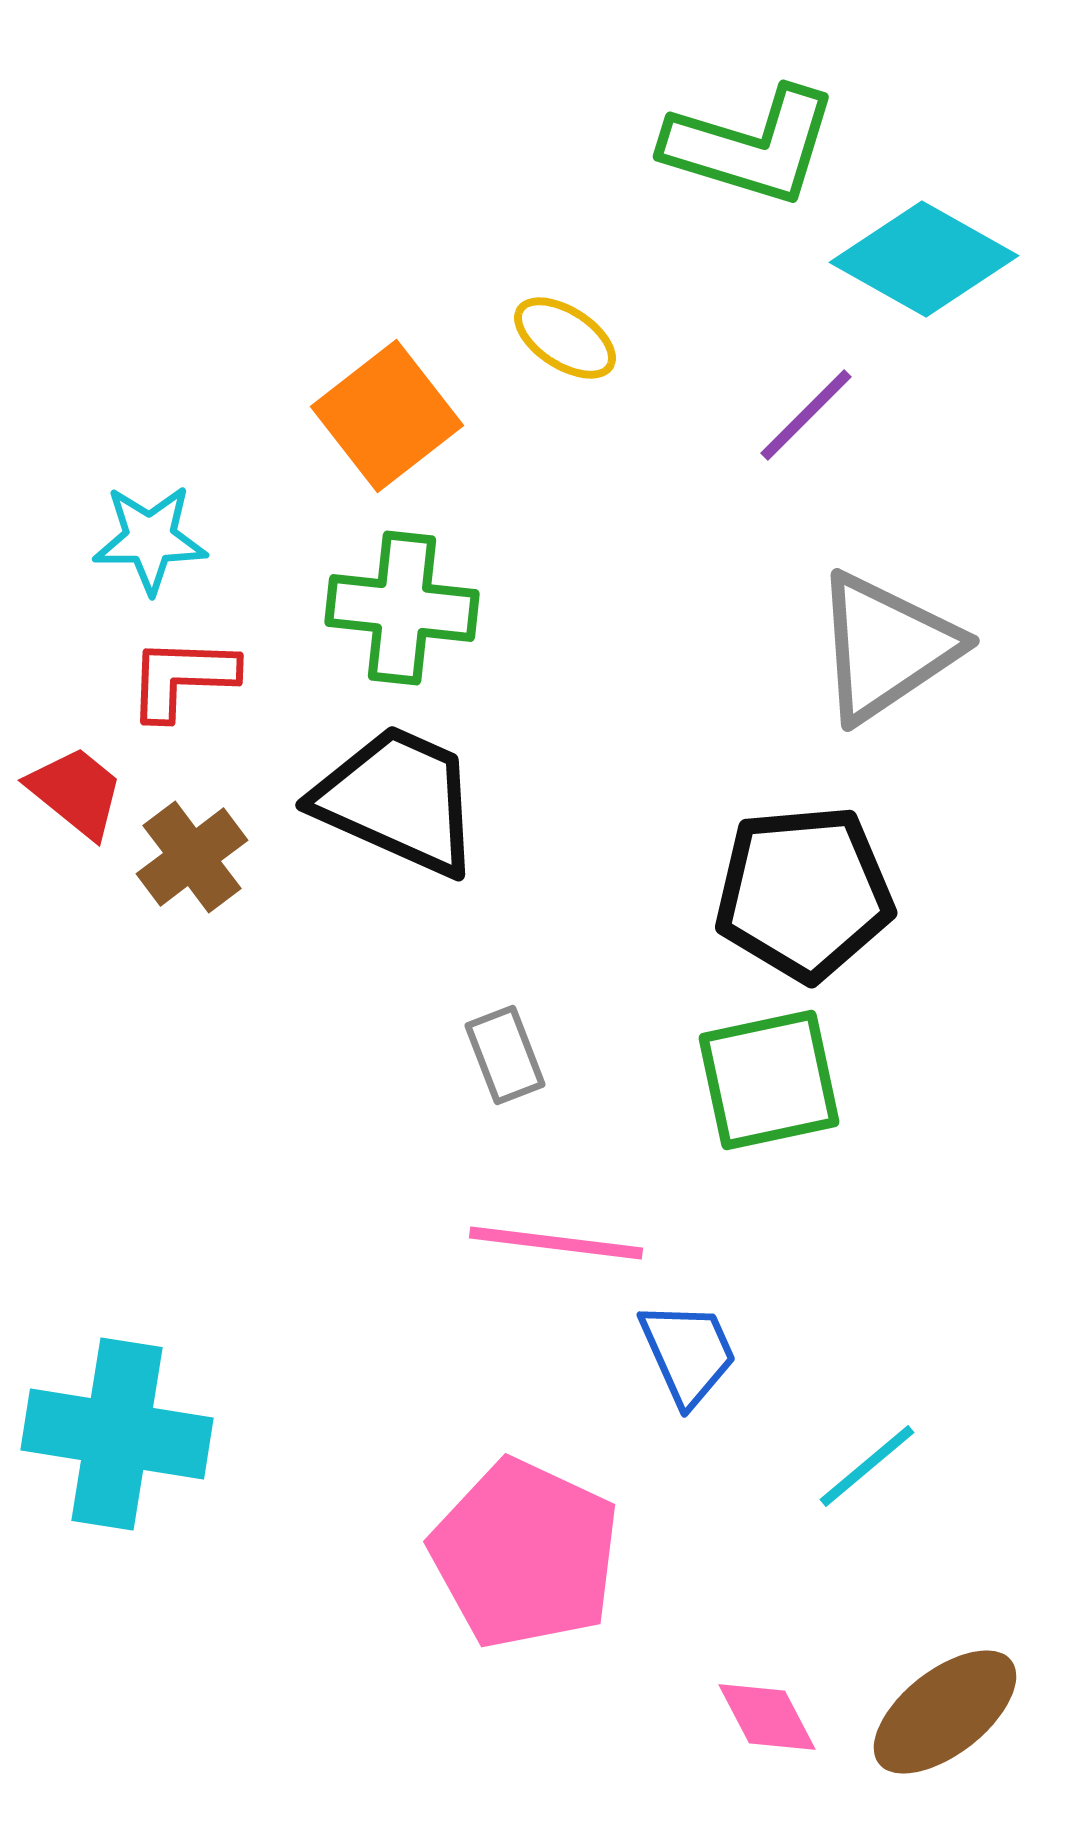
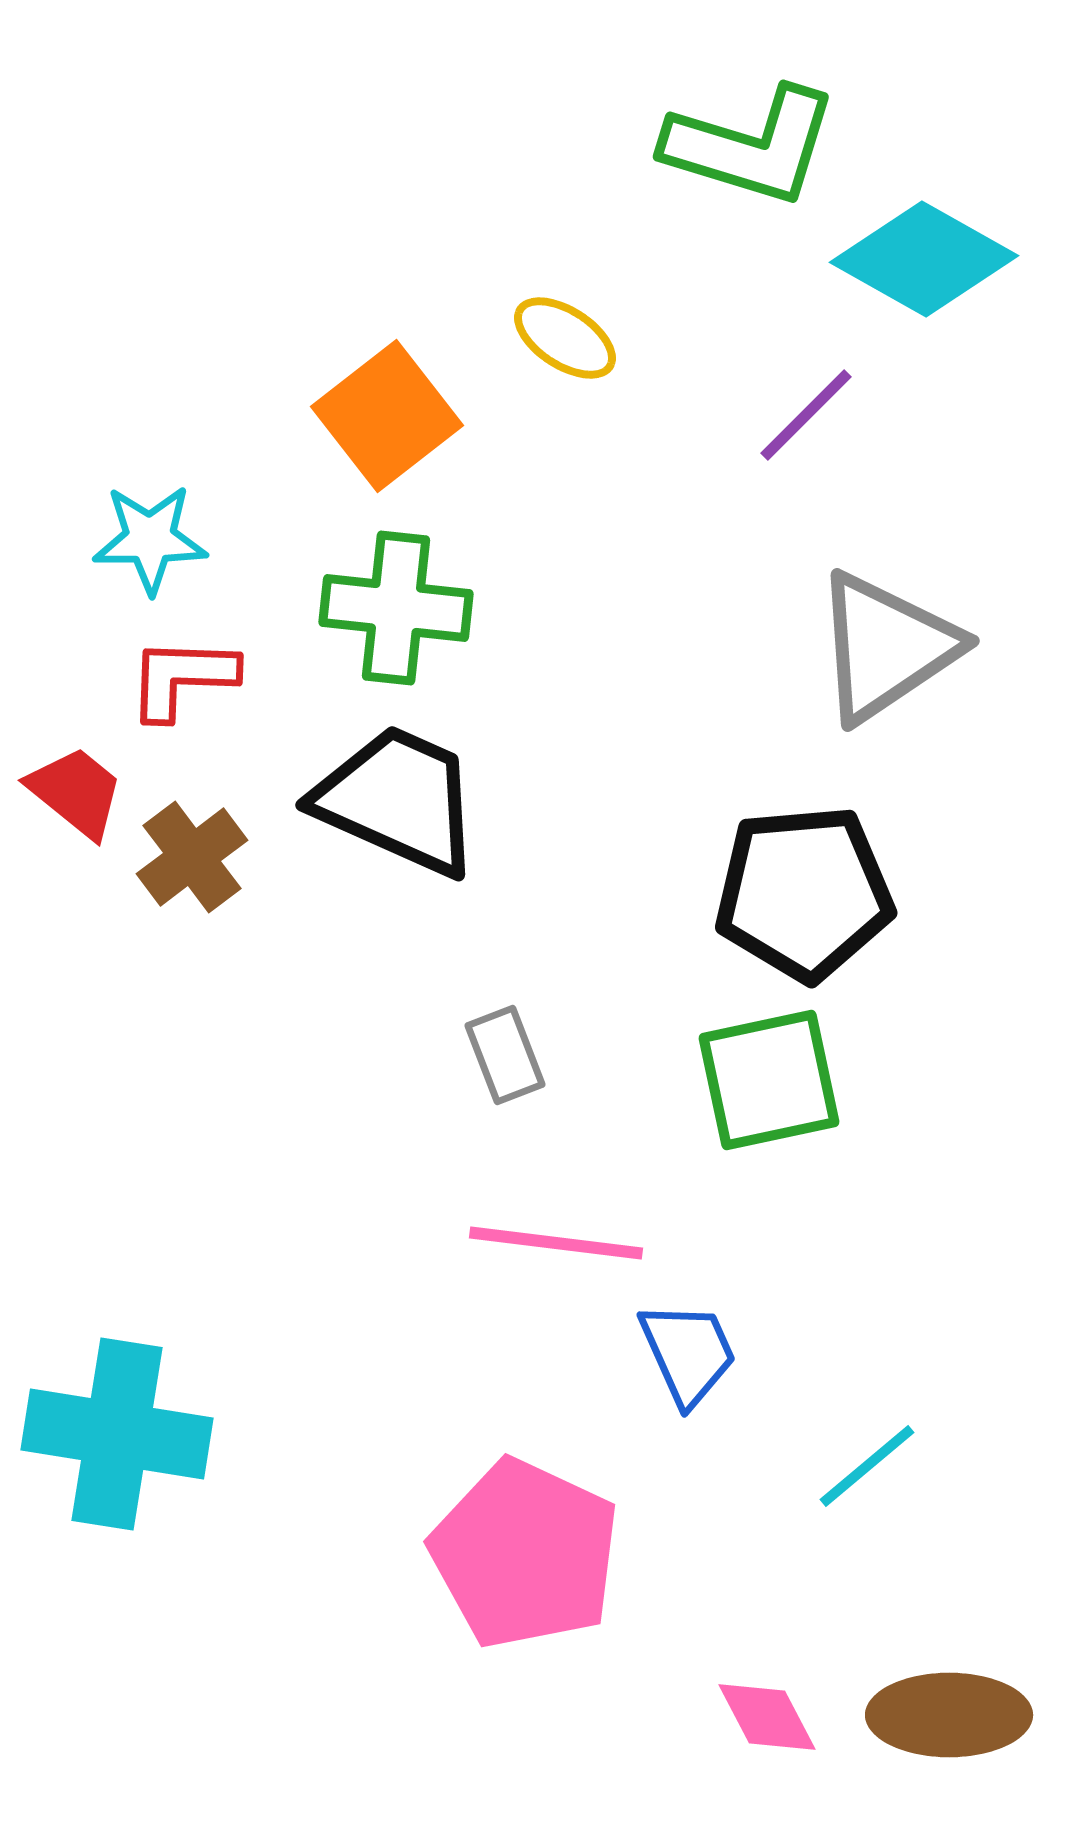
green cross: moved 6 px left
brown ellipse: moved 4 px right, 3 px down; rotated 38 degrees clockwise
